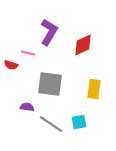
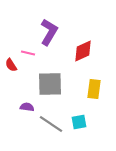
red diamond: moved 6 px down
red semicircle: rotated 40 degrees clockwise
gray square: rotated 8 degrees counterclockwise
